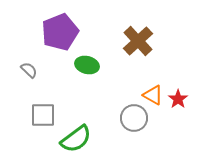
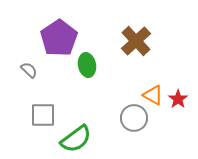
purple pentagon: moved 1 px left, 6 px down; rotated 12 degrees counterclockwise
brown cross: moved 2 px left
green ellipse: rotated 65 degrees clockwise
